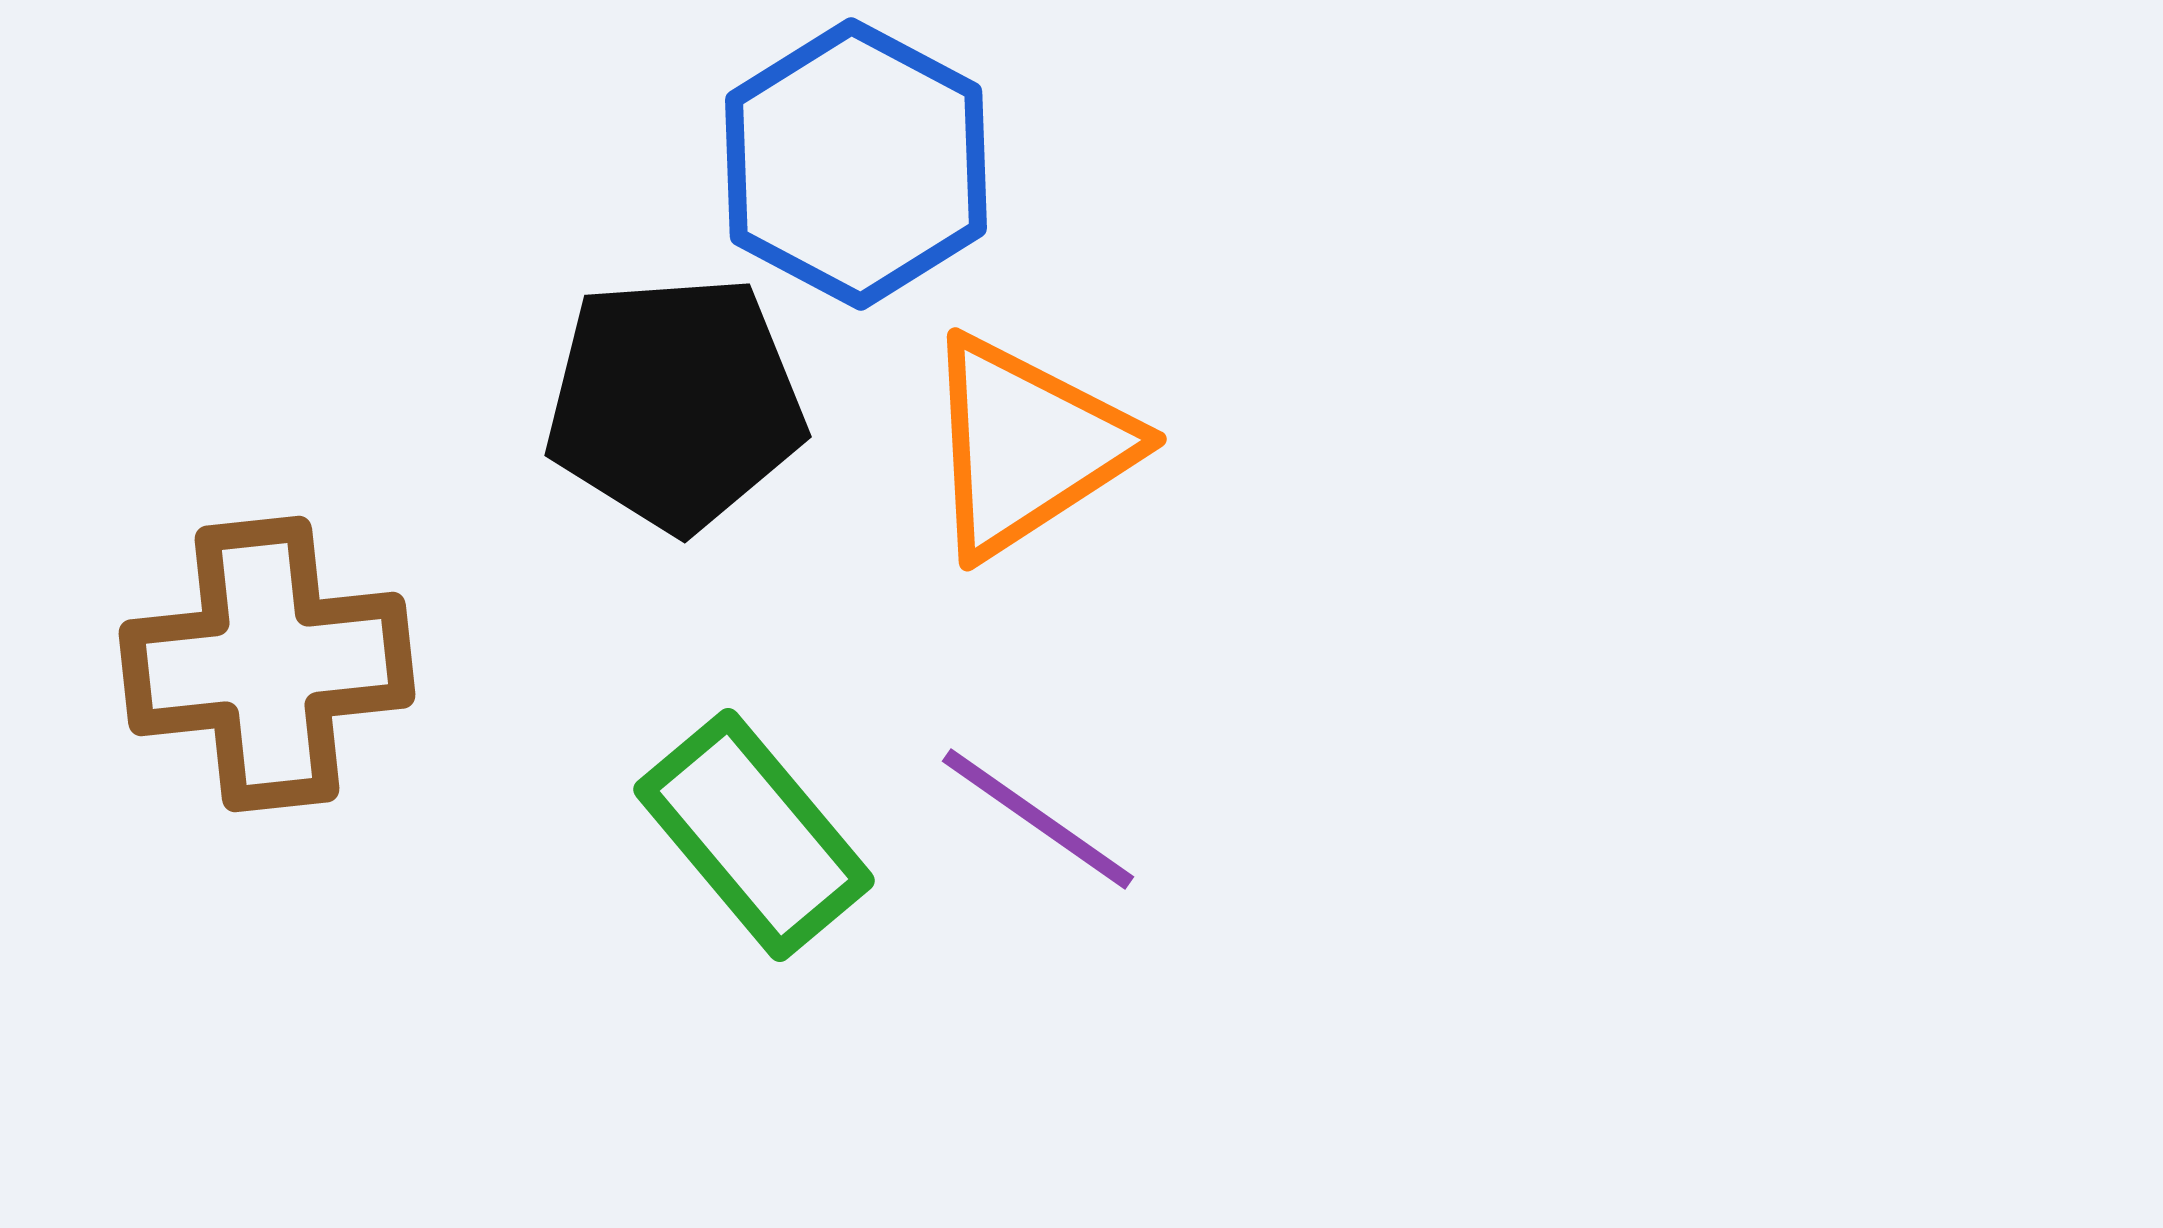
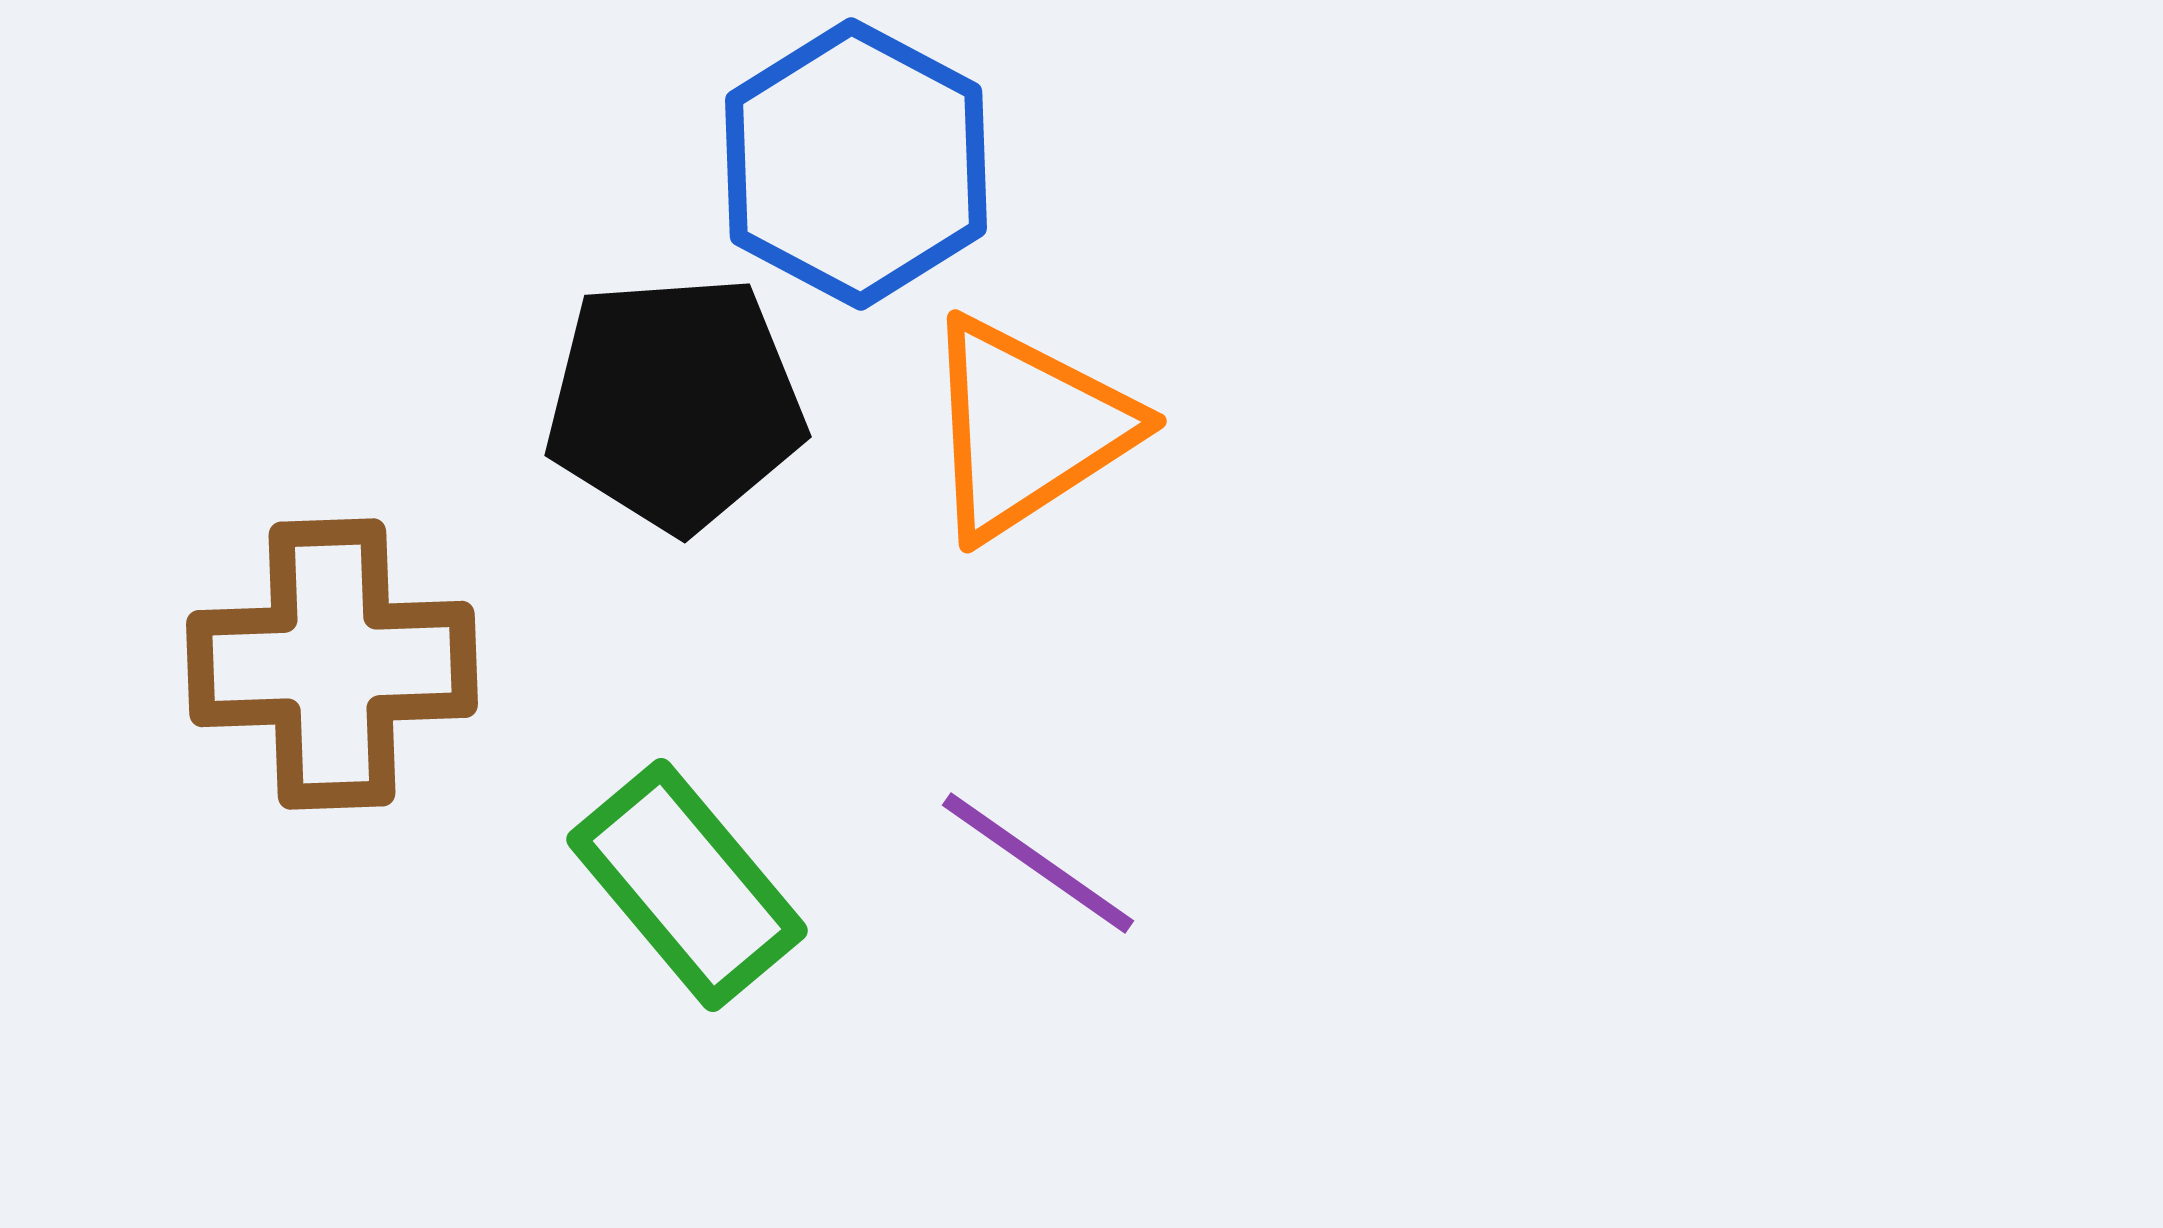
orange triangle: moved 18 px up
brown cross: moved 65 px right; rotated 4 degrees clockwise
purple line: moved 44 px down
green rectangle: moved 67 px left, 50 px down
